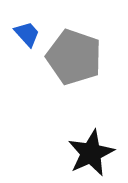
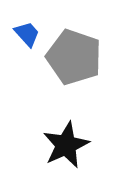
black star: moved 25 px left, 8 px up
